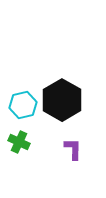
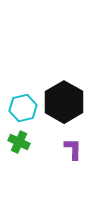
black hexagon: moved 2 px right, 2 px down
cyan hexagon: moved 3 px down
